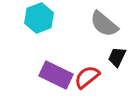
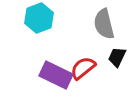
gray semicircle: rotated 36 degrees clockwise
red semicircle: moved 4 px left, 9 px up
